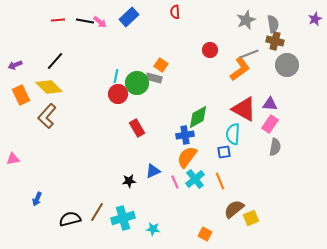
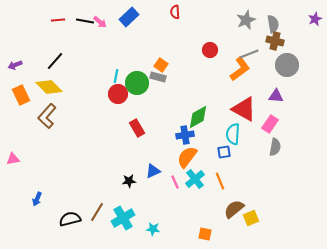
gray rectangle at (154, 78): moved 4 px right, 1 px up
purple triangle at (270, 104): moved 6 px right, 8 px up
cyan cross at (123, 218): rotated 15 degrees counterclockwise
orange square at (205, 234): rotated 16 degrees counterclockwise
